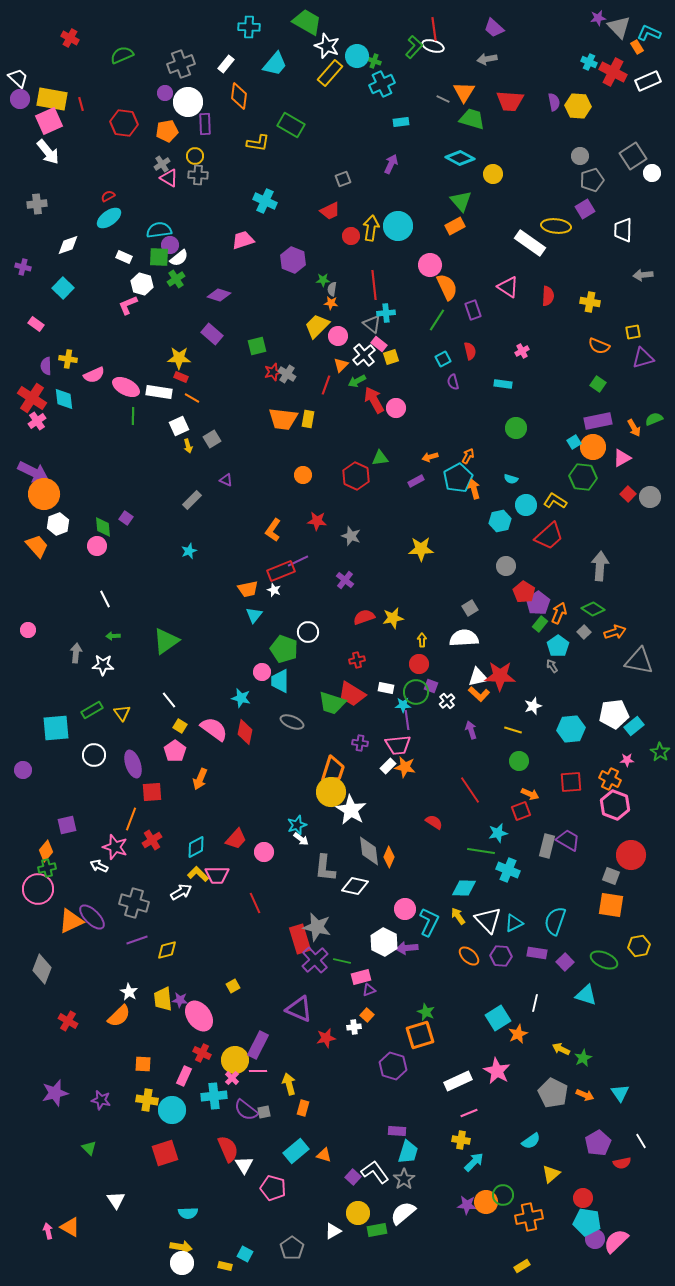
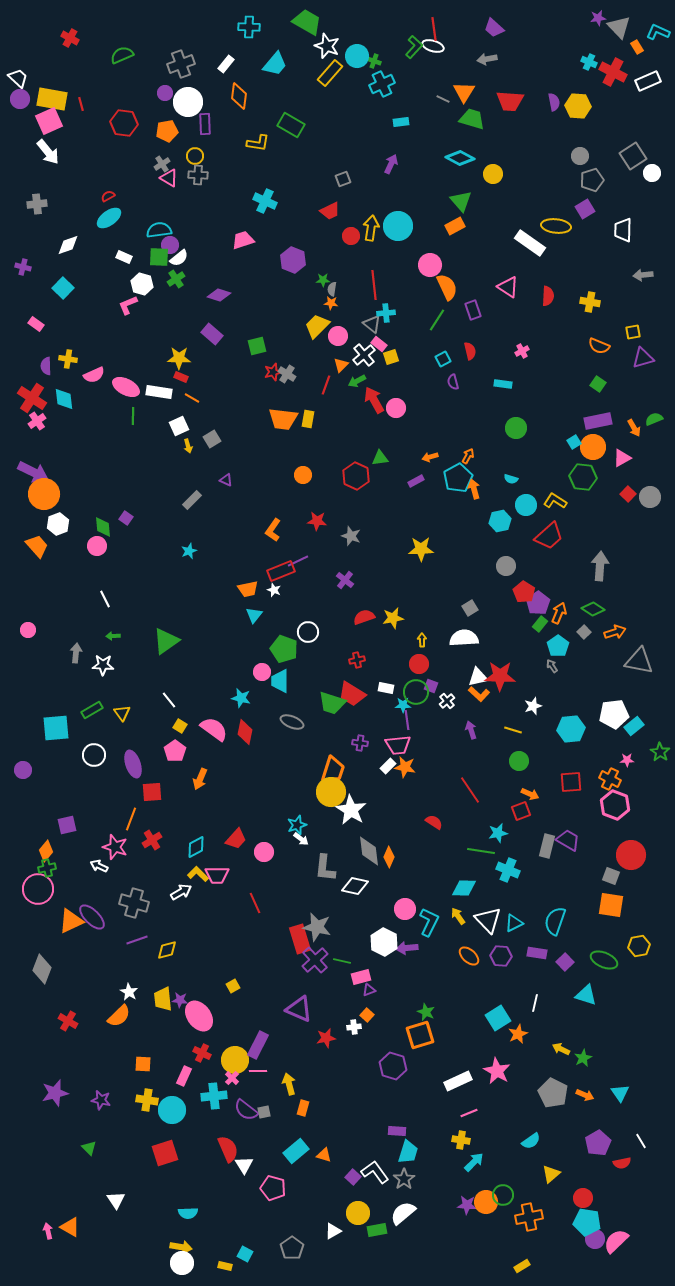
cyan L-shape at (649, 33): moved 9 px right, 1 px up
